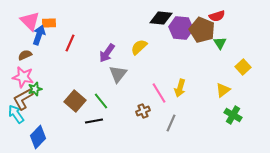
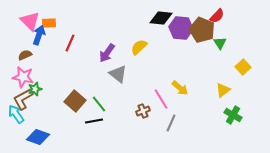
red semicircle: rotated 28 degrees counterclockwise
gray triangle: rotated 30 degrees counterclockwise
yellow arrow: rotated 66 degrees counterclockwise
pink line: moved 2 px right, 6 px down
green line: moved 2 px left, 3 px down
blue diamond: rotated 65 degrees clockwise
